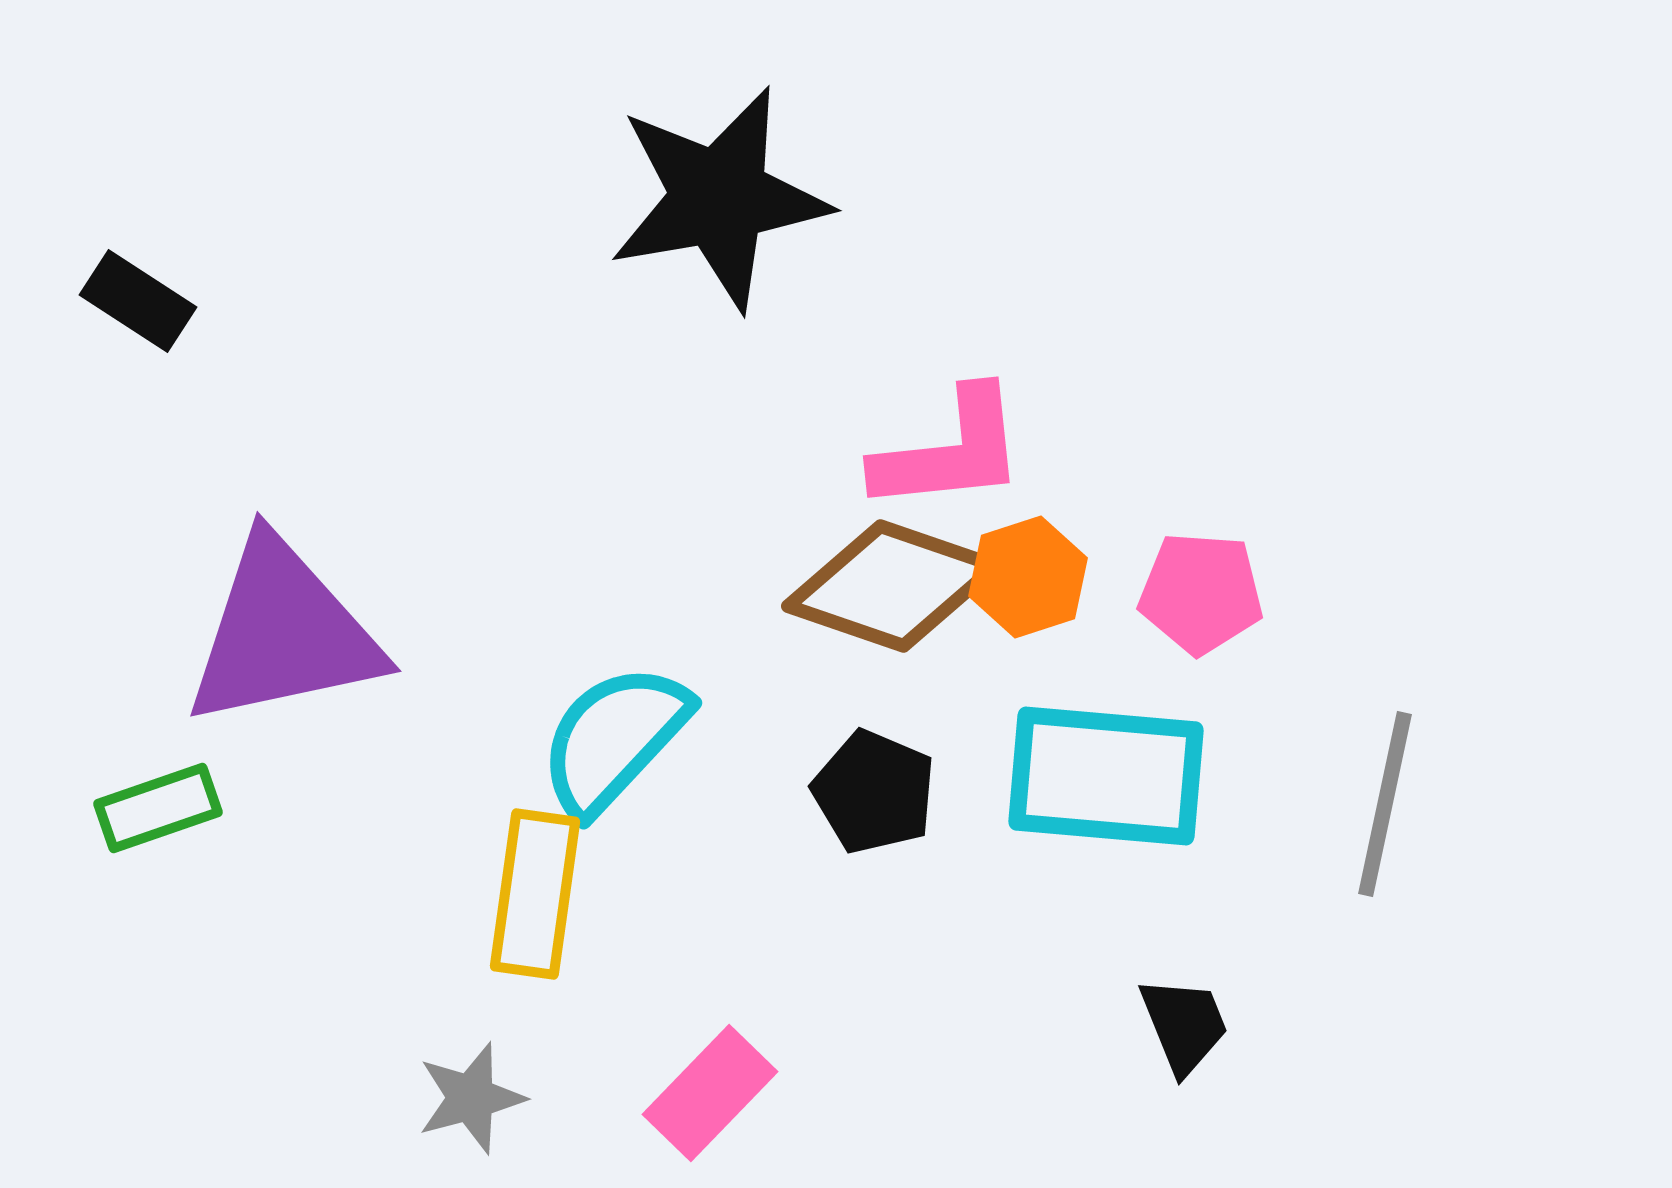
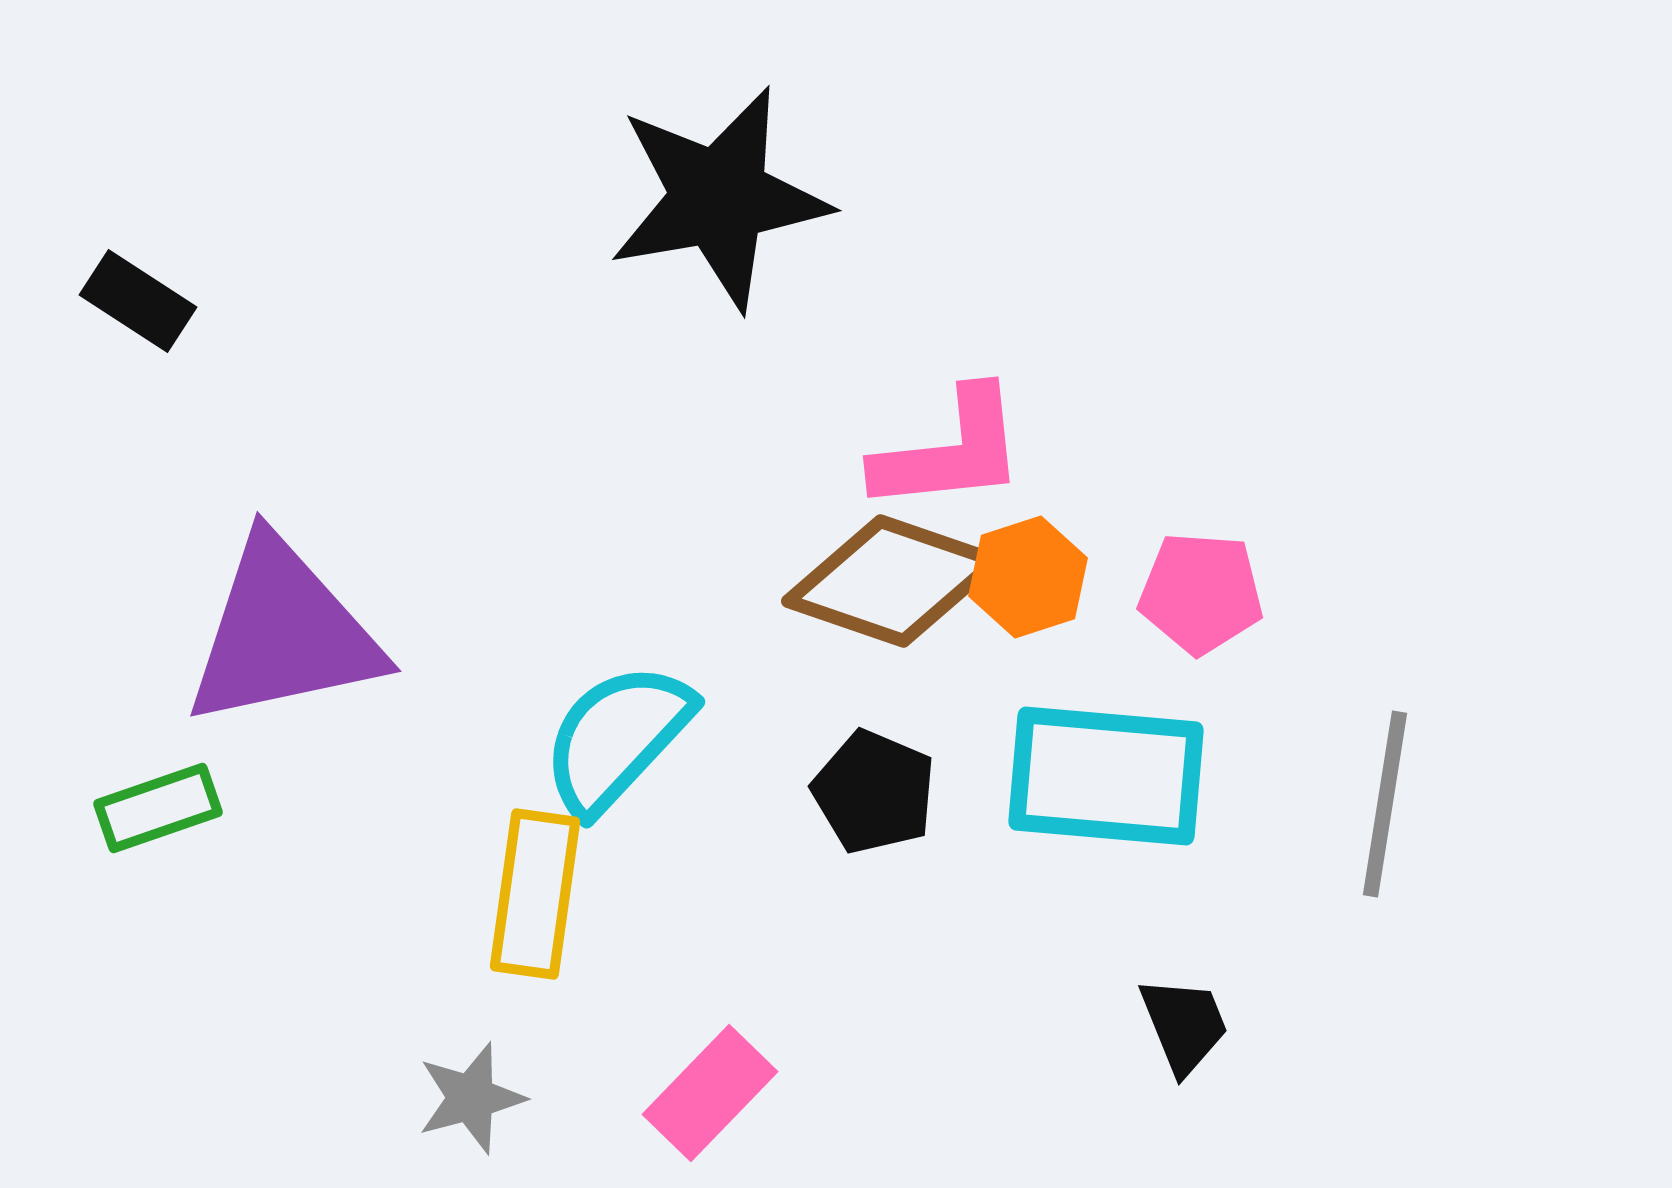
brown diamond: moved 5 px up
cyan semicircle: moved 3 px right, 1 px up
gray line: rotated 3 degrees counterclockwise
